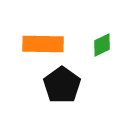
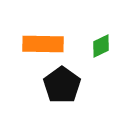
green diamond: moved 1 px left, 1 px down
